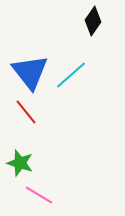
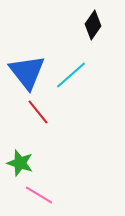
black diamond: moved 4 px down
blue triangle: moved 3 px left
red line: moved 12 px right
